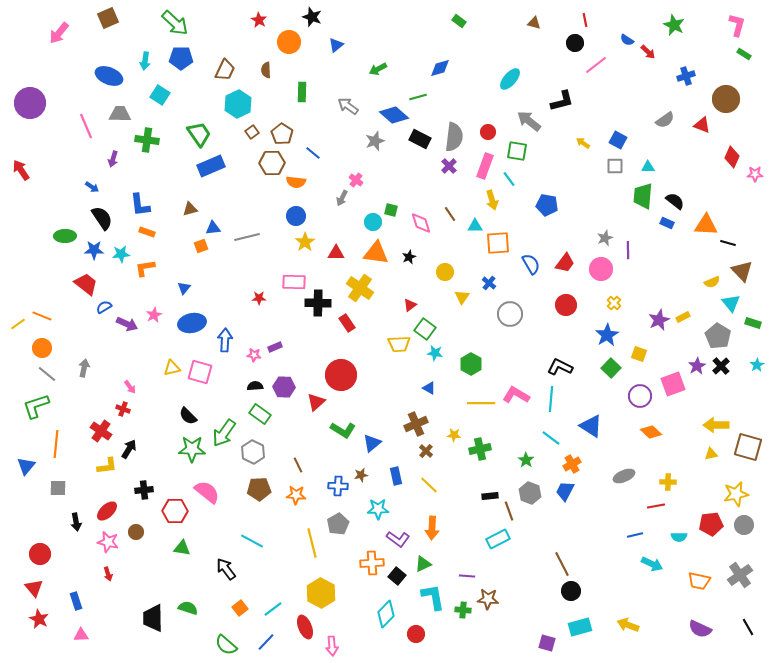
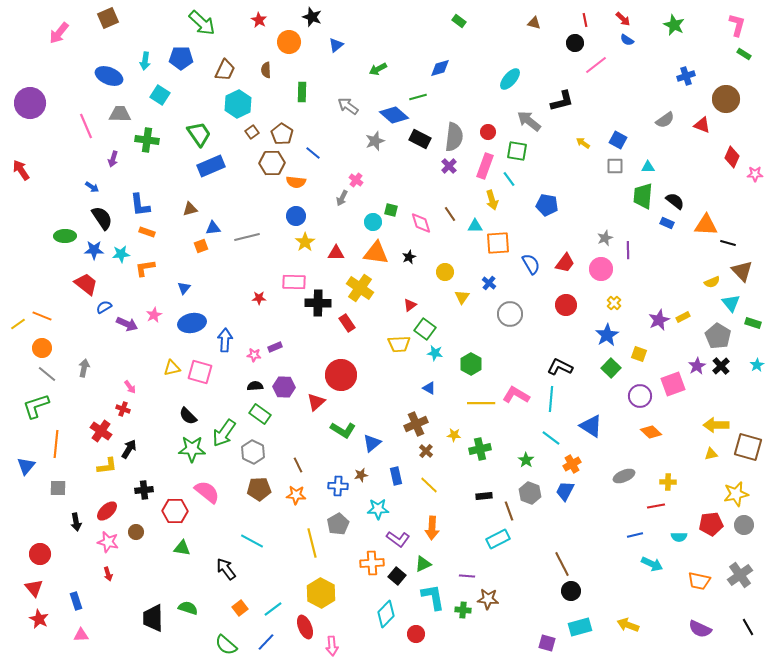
green arrow at (175, 23): moved 27 px right
red arrow at (648, 52): moved 25 px left, 33 px up
black rectangle at (490, 496): moved 6 px left
